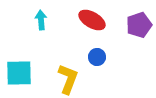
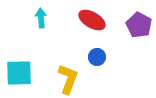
cyan arrow: moved 2 px up
purple pentagon: rotated 25 degrees counterclockwise
